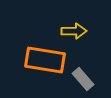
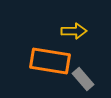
orange rectangle: moved 5 px right, 1 px down
